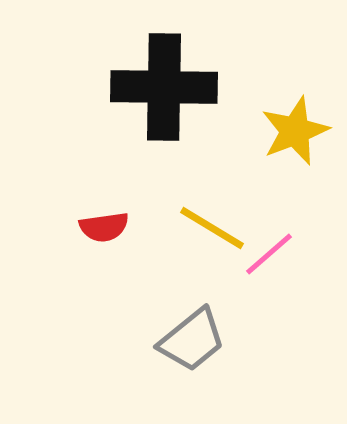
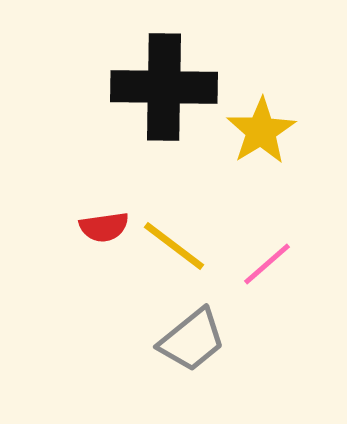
yellow star: moved 34 px left; rotated 10 degrees counterclockwise
yellow line: moved 38 px left, 18 px down; rotated 6 degrees clockwise
pink line: moved 2 px left, 10 px down
